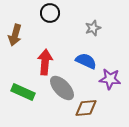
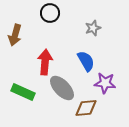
blue semicircle: rotated 35 degrees clockwise
purple star: moved 5 px left, 4 px down
